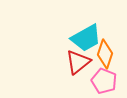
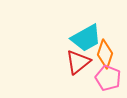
pink pentagon: moved 4 px right, 3 px up
